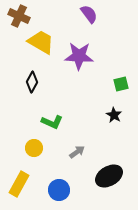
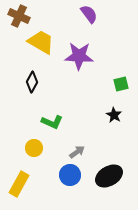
blue circle: moved 11 px right, 15 px up
